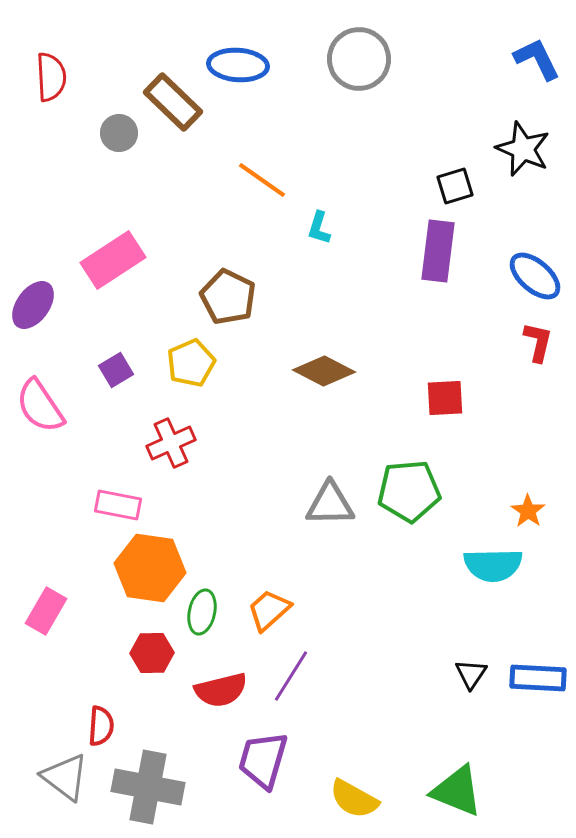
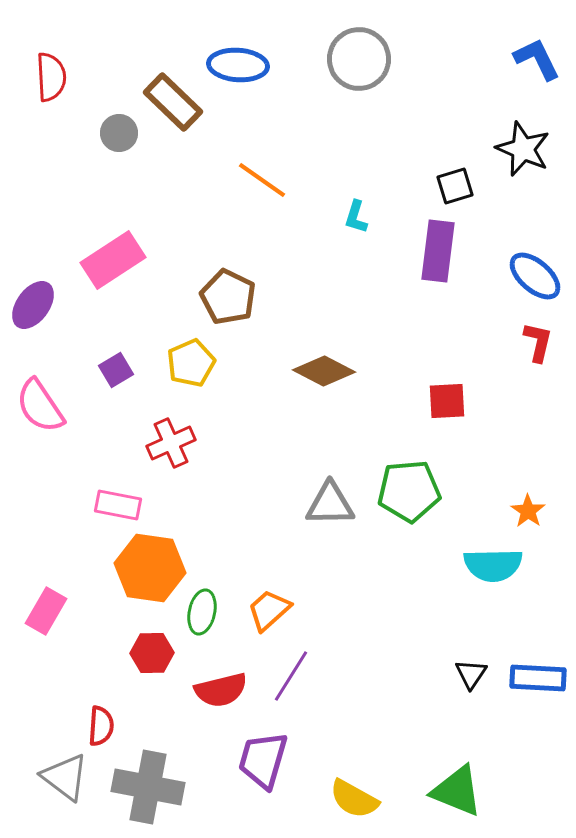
cyan L-shape at (319, 228): moved 37 px right, 11 px up
red square at (445, 398): moved 2 px right, 3 px down
